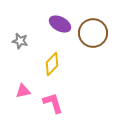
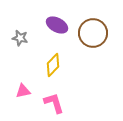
purple ellipse: moved 3 px left, 1 px down
gray star: moved 3 px up
yellow diamond: moved 1 px right, 1 px down
pink L-shape: moved 1 px right
